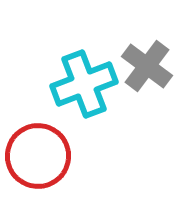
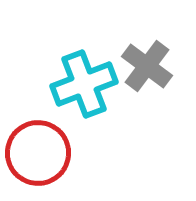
red circle: moved 3 px up
